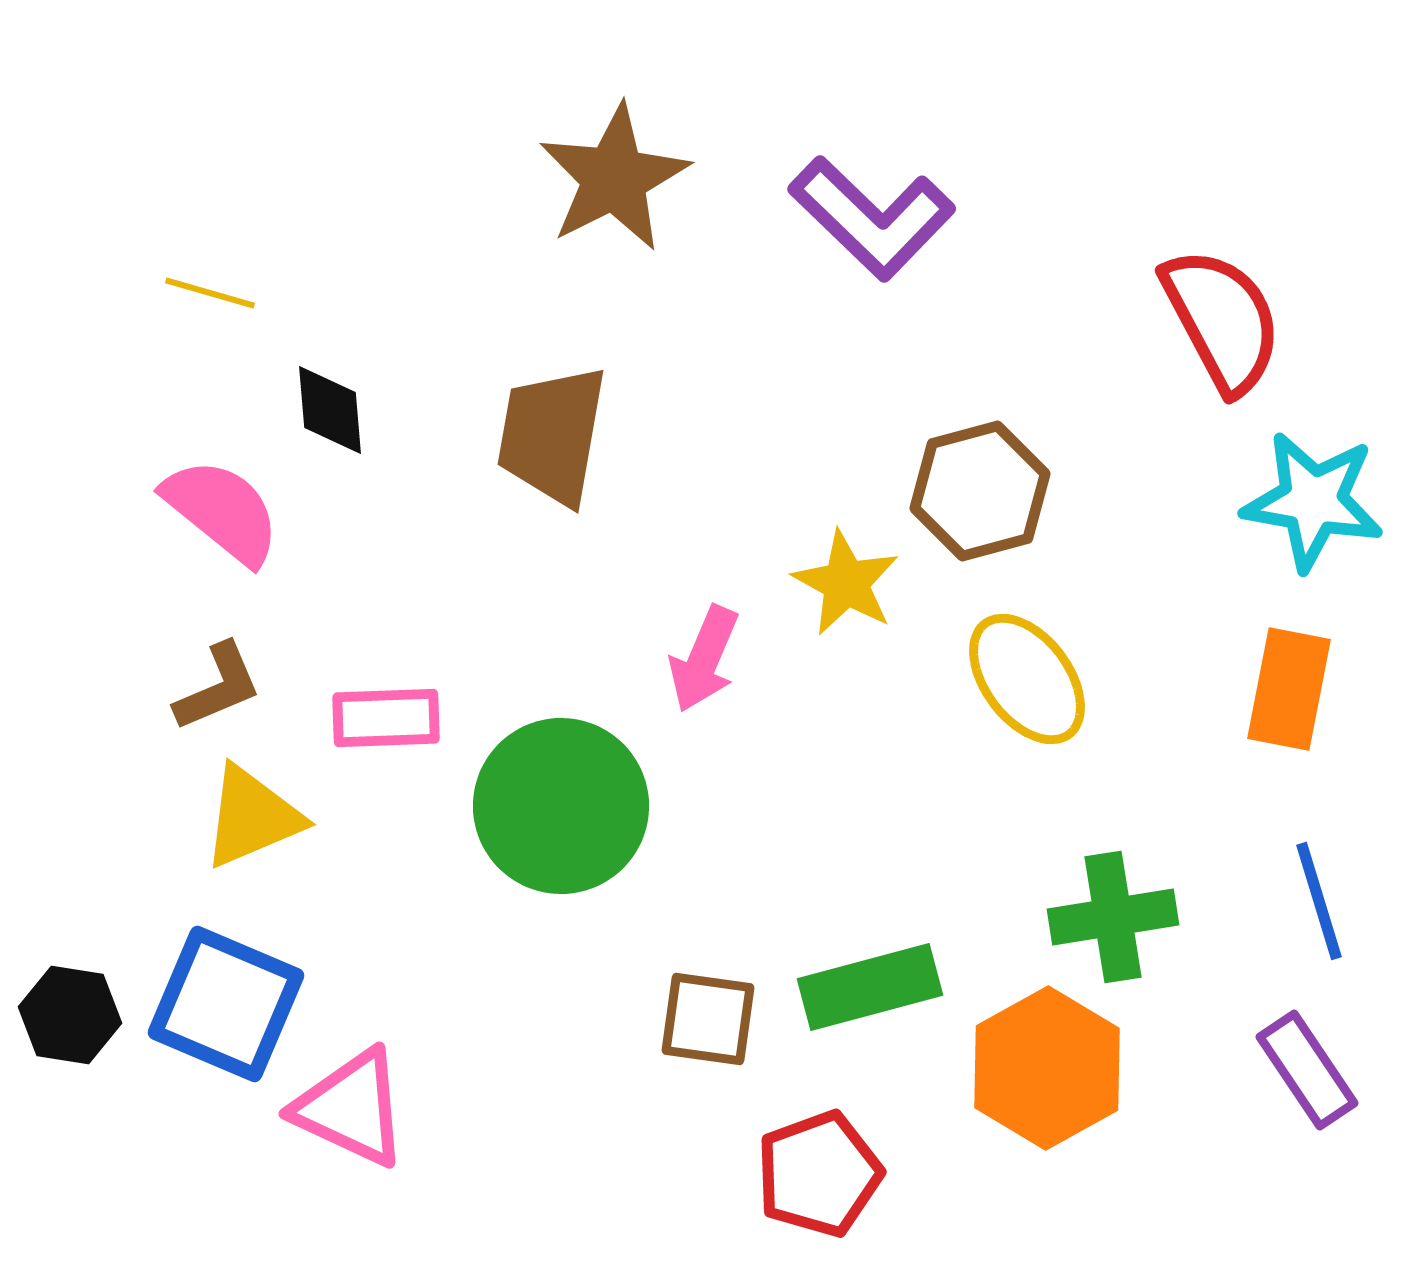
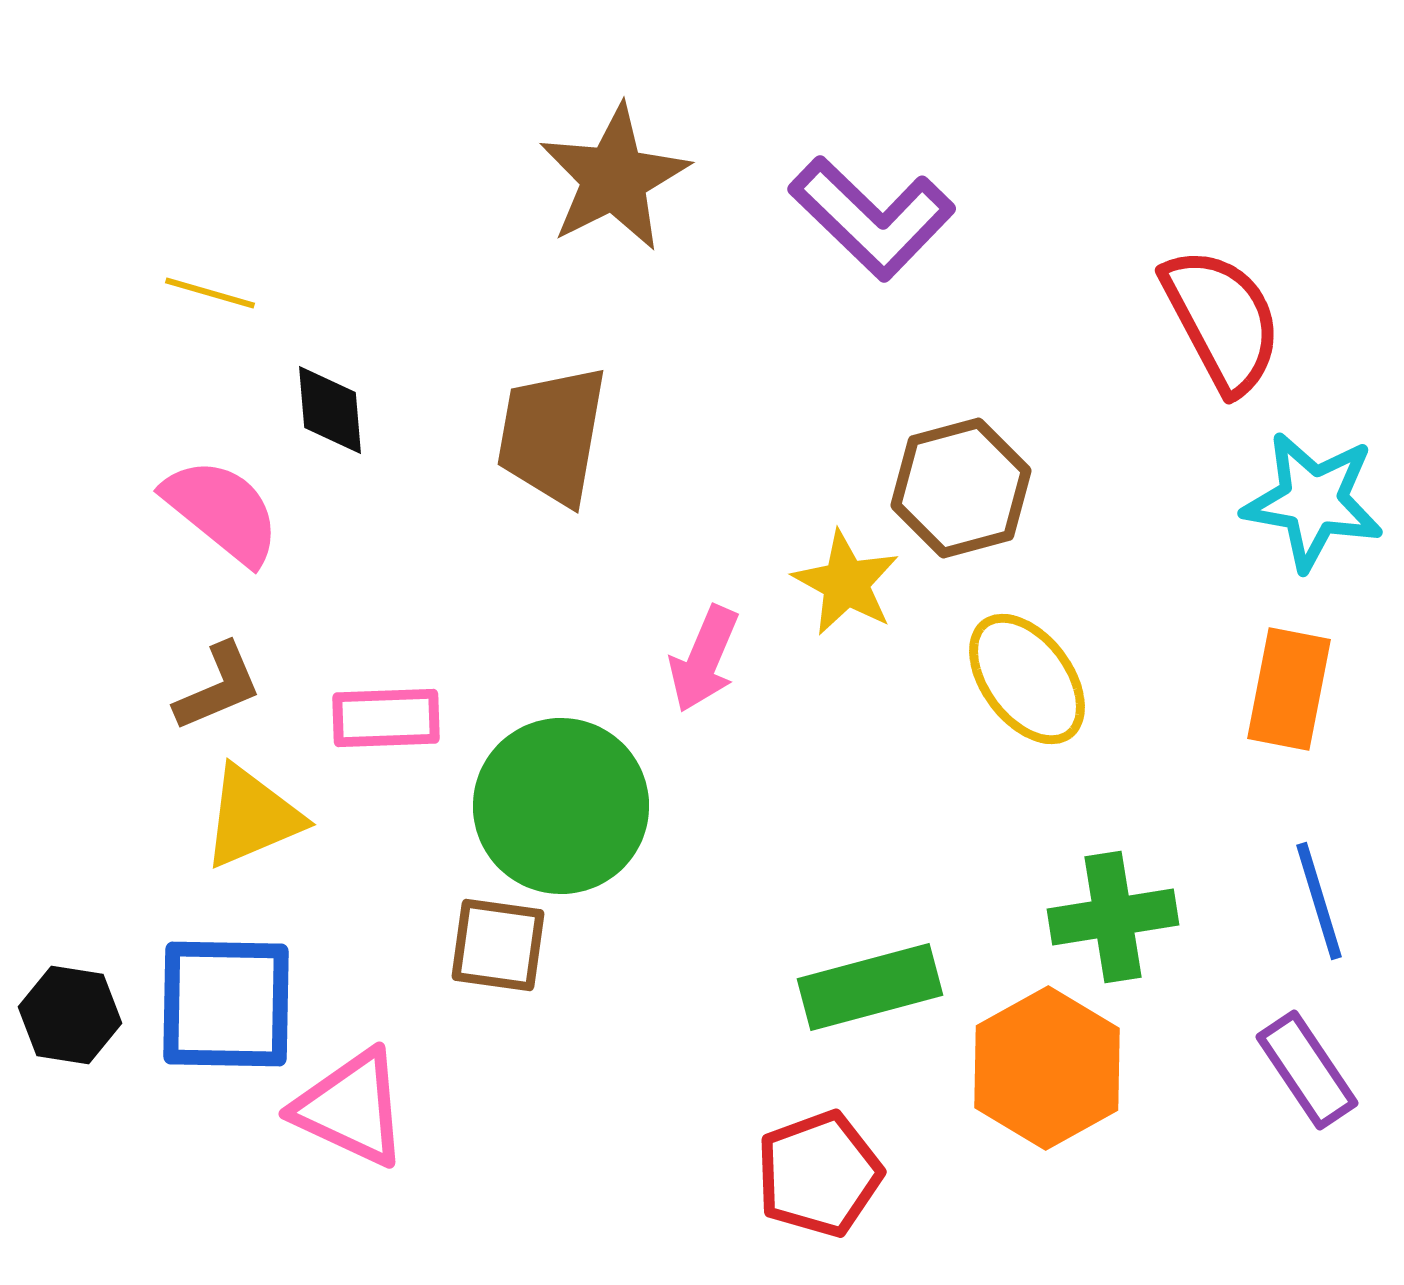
brown hexagon: moved 19 px left, 3 px up
blue square: rotated 22 degrees counterclockwise
brown square: moved 210 px left, 74 px up
